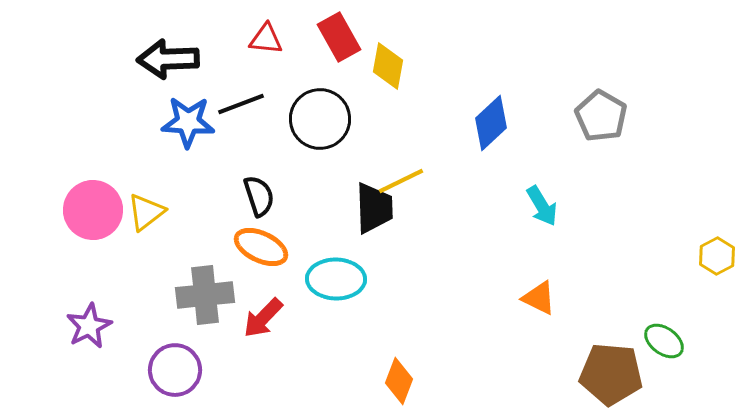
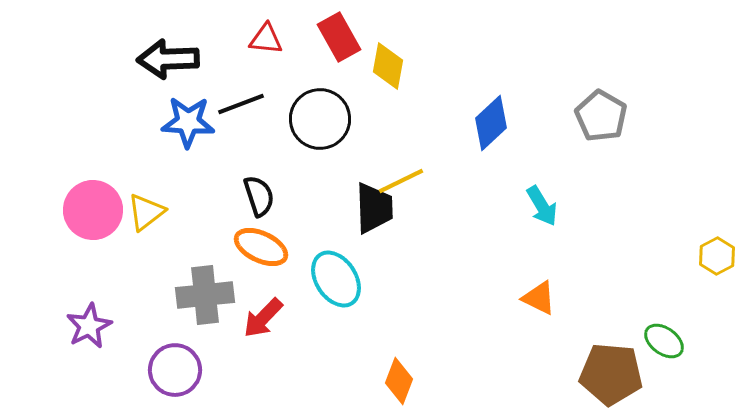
cyan ellipse: rotated 56 degrees clockwise
